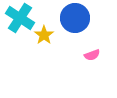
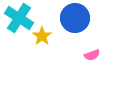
cyan cross: moved 1 px left
yellow star: moved 2 px left, 1 px down
